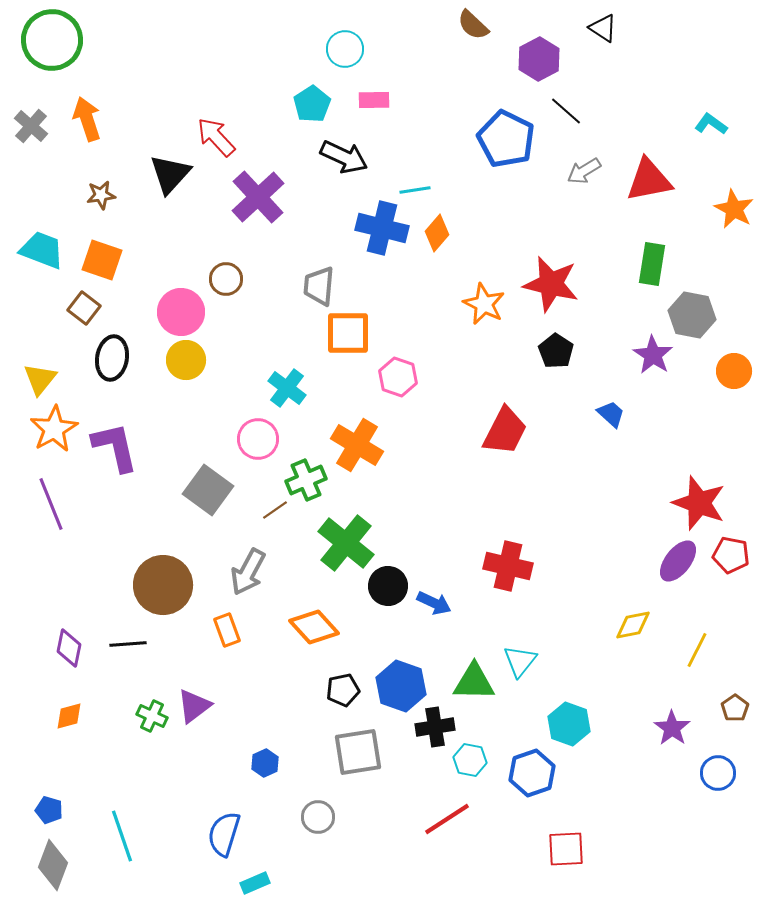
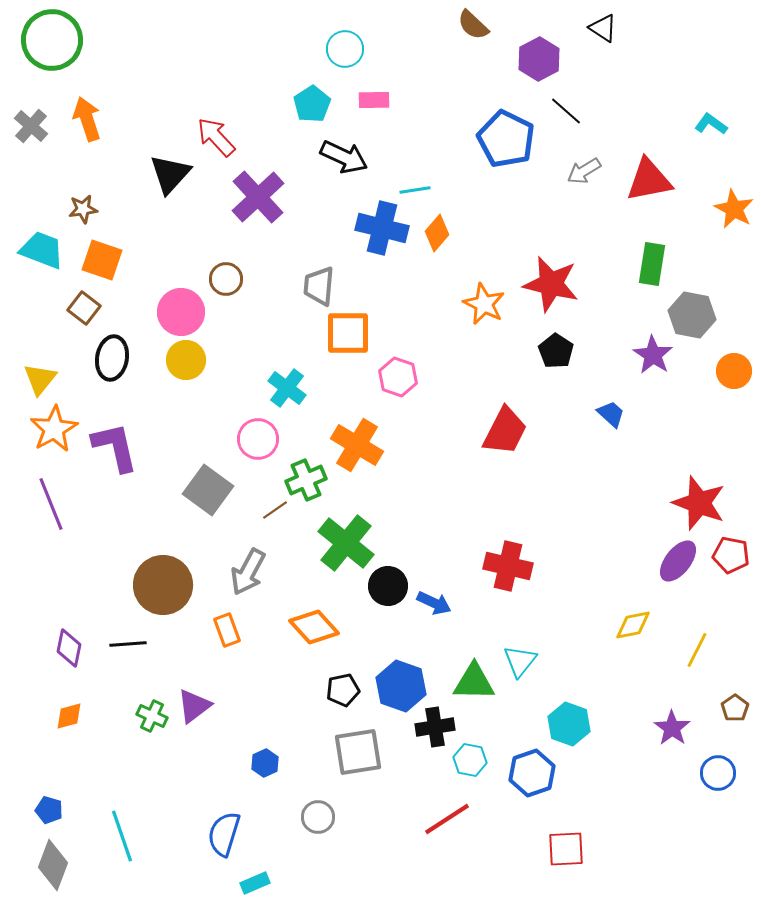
brown star at (101, 195): moved 18 px left, 14 px down
